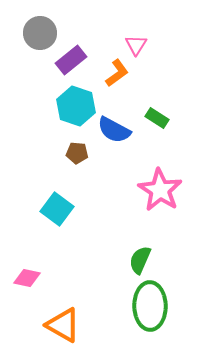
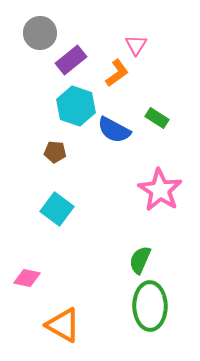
brown pentagon: moved 22 px left, 1 px up
